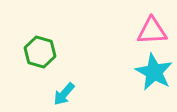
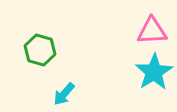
green hexagon: moved 2 px up
cyan star: rotated 12 degrees clockwise
